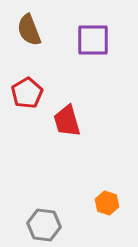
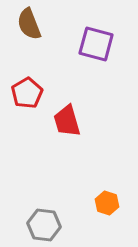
brown semicircle: moved 6 px up
purple square: moved 3 px right, 4 px down; rotated 15 degrees clockwise
